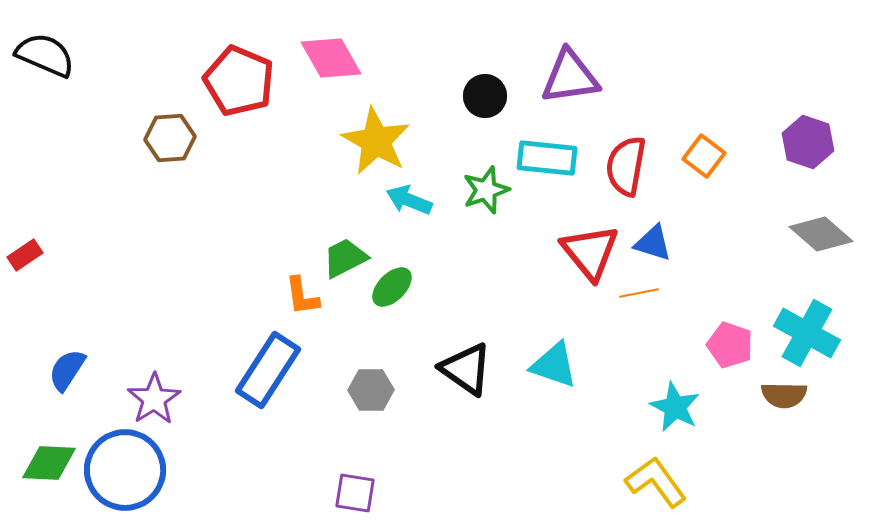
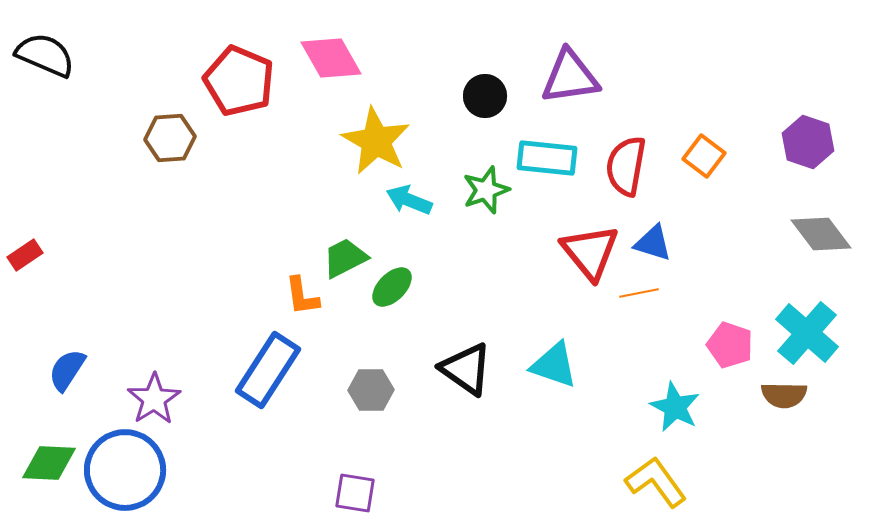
gray diamond: rotated 12 degrees clockwise
cyan cross: rotated 12 degrees clockwise
